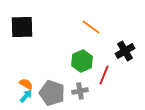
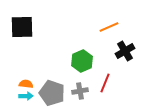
orange line: moved 18 px right; rotated 60 degrees counterclockwise
red line: moved 1 px right, 8 px down
orange semicircle: rotated 24 degrees counterclockwise
cyan arrow: rotated 48 degrees clockwise
